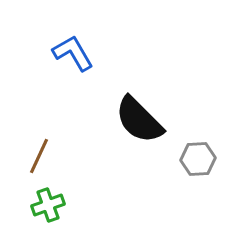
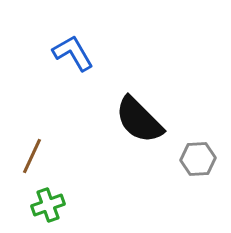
brown line: moved 7 px left
